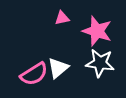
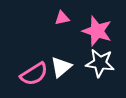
white triangle: moved 3 px right, 1 px up
